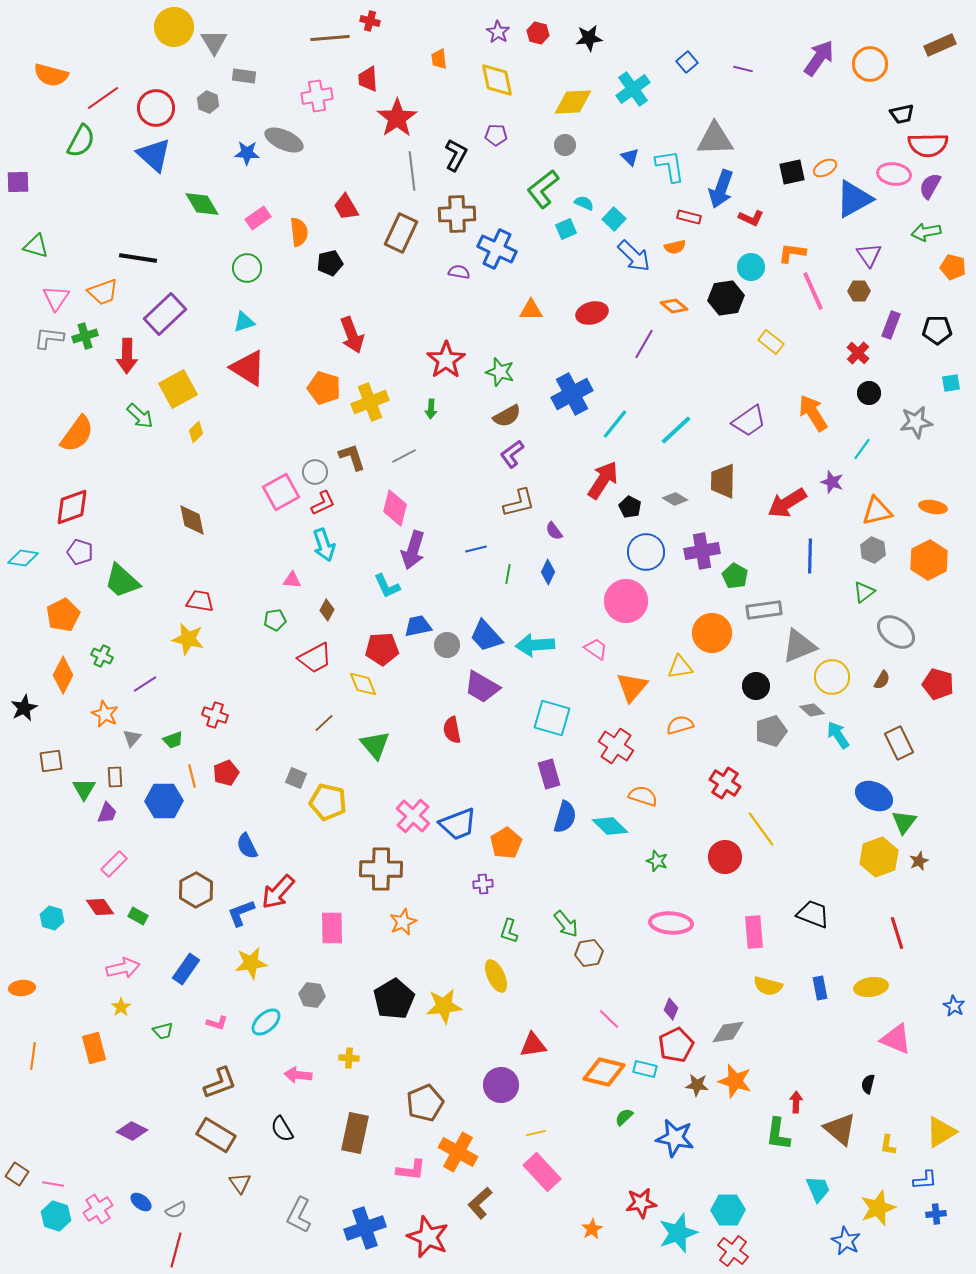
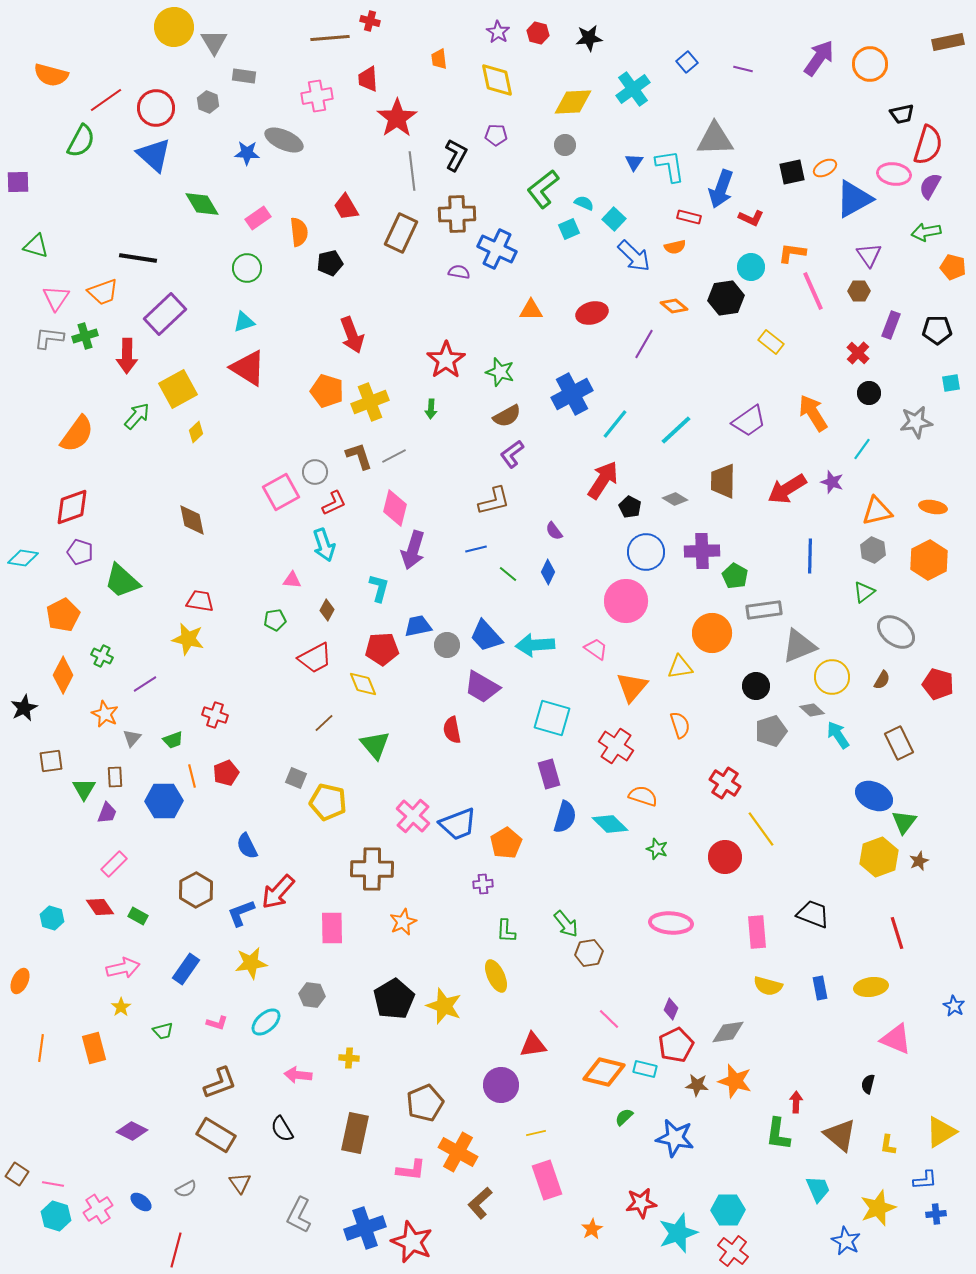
brown rectangle at (940, 45): moved 8 px right, 3 px up; rotated 12 degrees clockwise
red line at (103, 98): moved 3 px right, 2 px down
red semicircle at (928, 145): rotated 72 degrees counterclockwise
blue triangle at (630, 157): moved 4 px right, 5 px down; rotated 18 degrees clockwise
cyan square at (566, 229): moved 3 px right
orange pentagon at (324, 388): moved 3 px right, 3 px down
green arrow at (140, 416): moved 3 px left; rotated 92 degrees counterclockwise
gray line at (404, 456): moved 10 px left
brown L-shape at (352, 457): moved 7 px right, 1 px up
red L-shape at (323, 503): moved 11 px right
brown L-shape at (519, 503): moved 25 px left, 2 px up
red arrow at (787, 503): moved 14 px up
purple cross at (702, 551): rotated 8 degrees clockwise
green line at (508, 574): rotated 60 degrees counterclockwise
cyan L-shape at (387, 586): moved 8 px left, 2 px down; rotated 140 degrees counterclockwise
orange semicircle at (680, 725): rotated 88 degrees clockwise
cyan diamond at (610, 826): moved 2 px up
green star at (657, 861): moved 12 px up
brown cross at (381, 869): moved 9 px left
green L-shape at (509, 931): moved 3 px left; rotated 15 degrees counterclockwise
pink rectangle at (754, 932): moved 3 px right
orange ellipse at (22, 988): moved 2 px left, 7 px up; rotated 60 degrees counterclockwise
yellow star at (444, 1006): rotated 27 degrees clockwise
orange line at (33, 1056): moved 8 px right, 8 px up
brown triangle at (840, 1129): moved 6 px down
pink rectangle at (542, 1172): moved 5 px right, 8 px down; rotated 24 degrees clockwise
gray semicircle at (176, 1210): moved 10 px right, 21 px up
red star at (428, 1237): moved 16 px left, 5 px down
